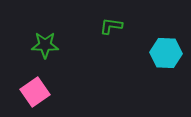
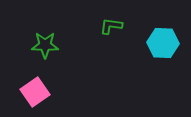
cyan hexagon: moved 3 px left, 10 px up
